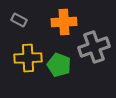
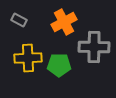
orange cross: rotated 25 degrees counterclockwise
gray cross: rotated 20 degrees clockwise
green pentagon: rotated 20 degrees counterclockwise
